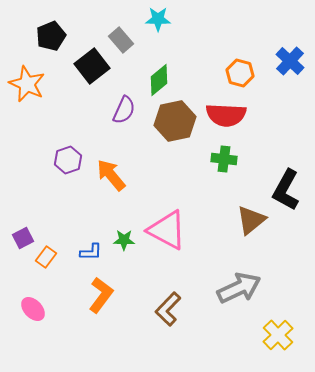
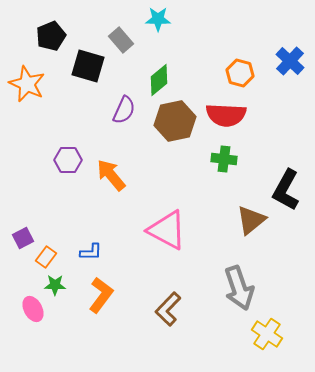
black square: moved 4 px left; rotated 36 degrees counterclockwise
purple hexagon: rotated 20 degrees clockwise
green star: moved 69 px left, 45 px down
gray arrow: rotated 96 degrees clockwise
pink ellipse: rotated 15 degrees clockwise
yellow cross: moved 11 px left, 1 px up; rotated 12 degrees counterclockwise
